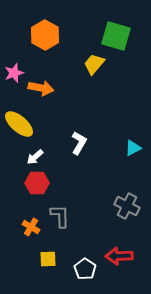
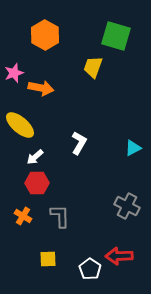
yellow trapezoid: moved 1 px left, 3 px down; rotated 20 degrees counterclockwise
yellow ellipse: moved 1 px right, 1 px down
orange cross: moved 8 px left, 11 px up
white pentagon: moved 5 px right
